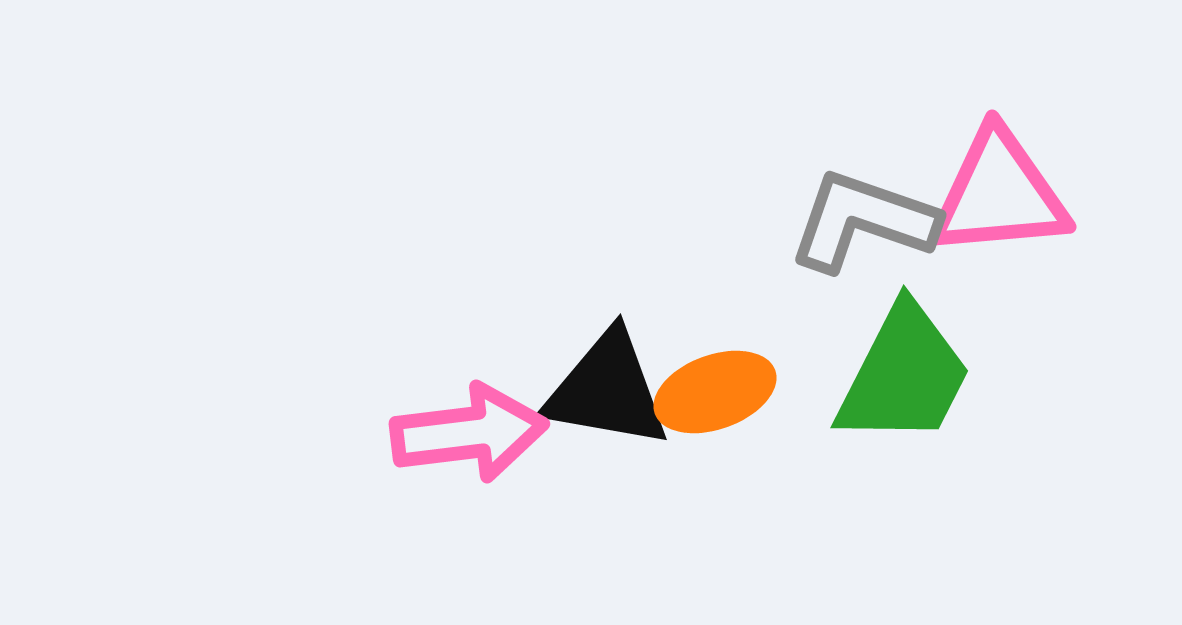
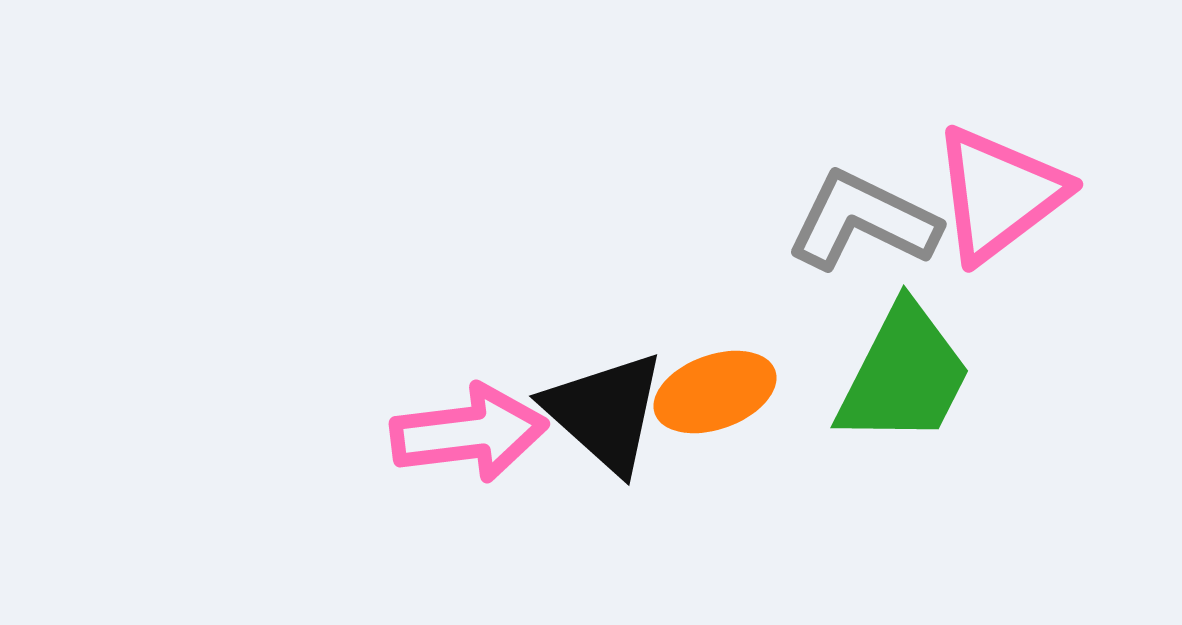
pink triangle: rotated 32 degrees counterclockwise
gray L-shape: rotated 7 degrees clockwise
black triangle: moved 2 px left, 22 px down; rotated 32 degrees clockwise
